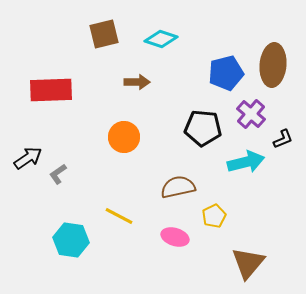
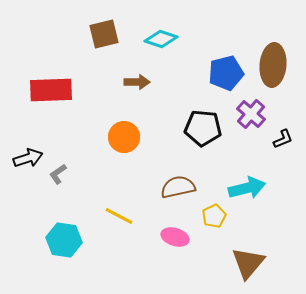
black arrow: rotated 16 degrees clockwise
cyan arrow: moved 1 px right, 26 px down
cyan hexagon: moved 7 px left
